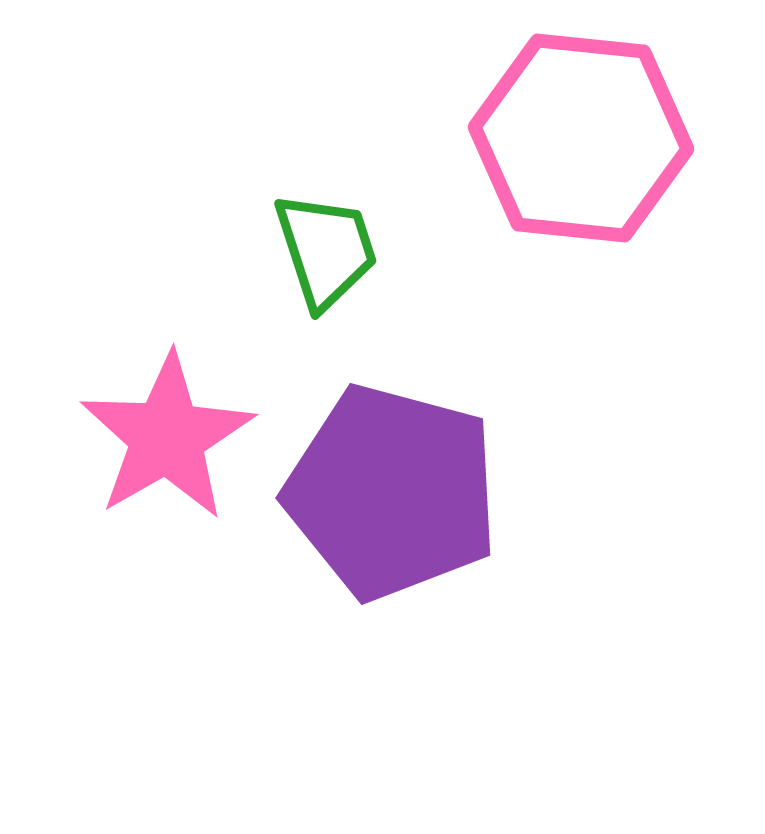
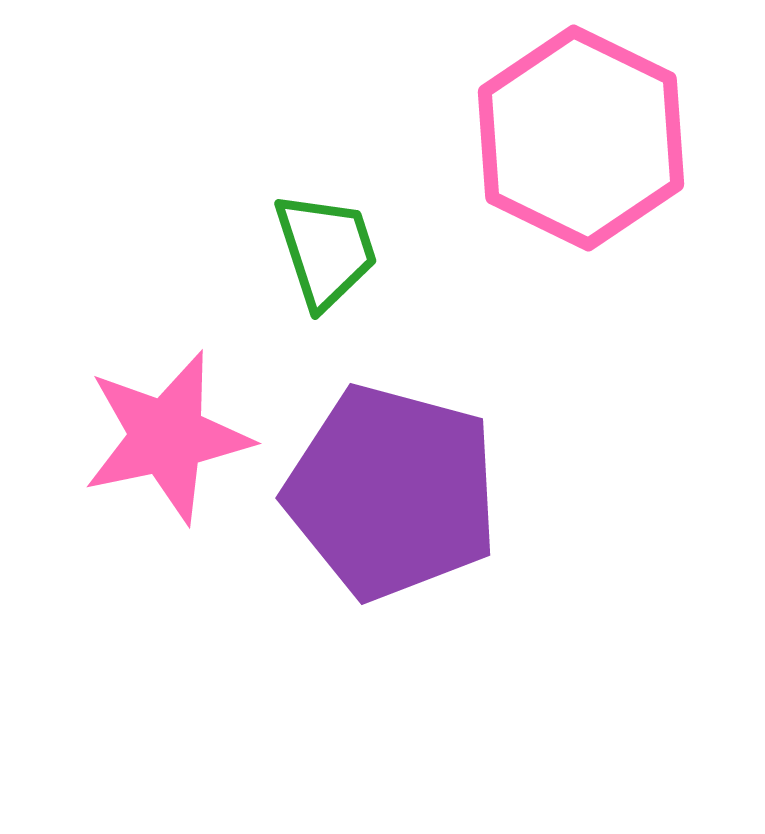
pink hexagon: rotated 20 degrees clockwise
pink star: rotated 18 degrees clockwise
